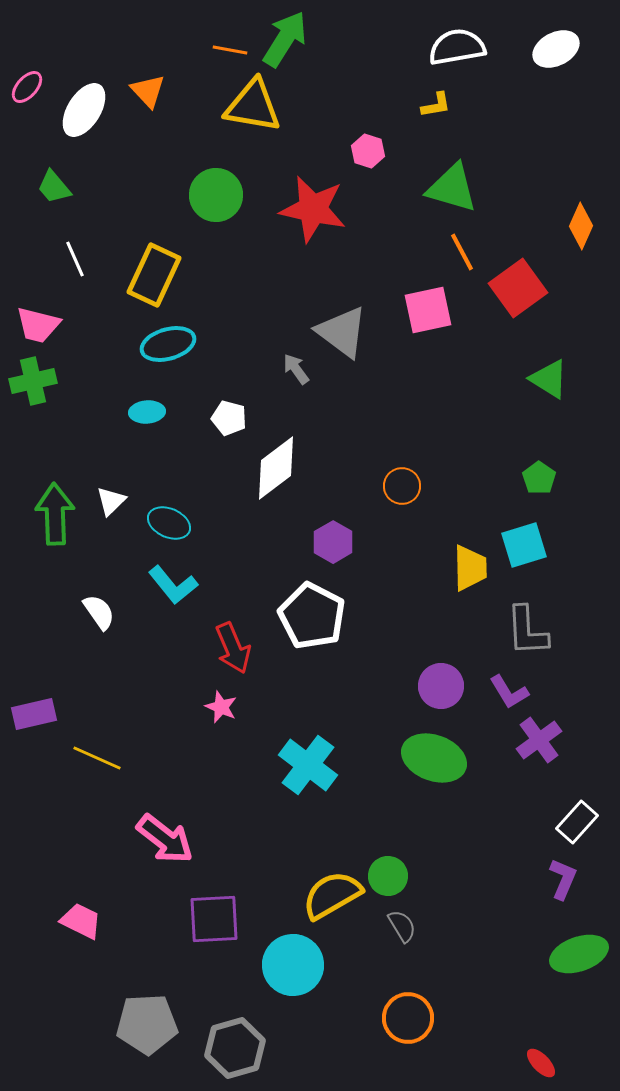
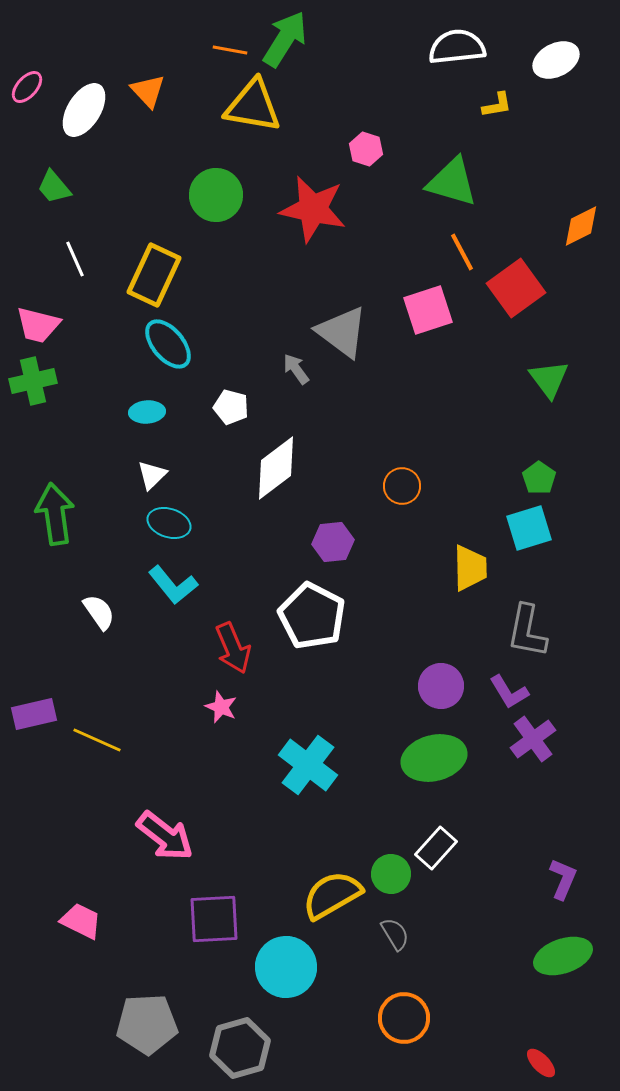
white semicircle at (457, 47): rotated 4 degrees clockwise
white ellipse at (556, 49): moved 11 px down
yellow L-shape at (436, 105): moved 61 px right
pink hexagon at (368, 151): moved 2 px left, 2 px up
green triangle at (452, 188): moved 6 px up
orange diamond at (581, 226): rotated 39 degrees clockwise
red square at (518, 288): moved 2 px left
pink square at (428, 310): rotated 6 degrees counterclockwise
cyan ellipse at (168, 344): rotated 66 degrees clockwise
green triangle at (549, 379): rotated 21 degrees clockwise
white pentagon at (229, 418): moved 2 px right, 11 px up
white triangle at (111, 501): moved 41 px right, 26 px up
green arrow at (55, 514): rotated 6 degrees counterclockwise
cyan ellipse at (169, 523): rotated 6 degrees counterclockwise
purple hexagon at (333, 542): rotated 24 degrees clockwise
cyan square at (524, 545): moved 5 px right, 17 px up
gray L-shape at (527, 631): rotated 14 degrees clockwise
purple cross at (539, 740): moved 6 px left, 1 px up
yellow line at (97, 758): moved 18 px up
green ellipse at (434, 758): rotated 34 degrees counterclockwise
white rectangle at (577, 822): moved 141 px left, 26 px down
pink arrow at (165, 839): moved 3 px up
green circle at (388, 876): moved 3 px right, 2 px up
gray semicircle at (402, 926): moved 7 px left, 8 px down
green ellipse at (579, 954): moved 16 px left, 2 px down
cyan circle at (293, 965): moved 7 px left, 2 px down
orange circle at (408, 1018): moved 4 px left
gray hexagon at (235, 1048): moved 5 px right
